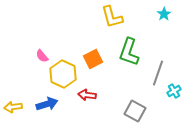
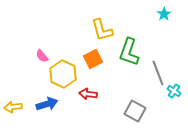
yellow L-shape: moved 10 px left, 13 px down
gray line: rotated 40 degrees counterclockwise
cyan cross: rotated 24 degrees counterclockwise
red arrow: moved 1 px right, 1 px up
